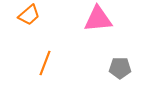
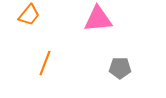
orange trapezoid: rotated 10 degrees counterclockwise
